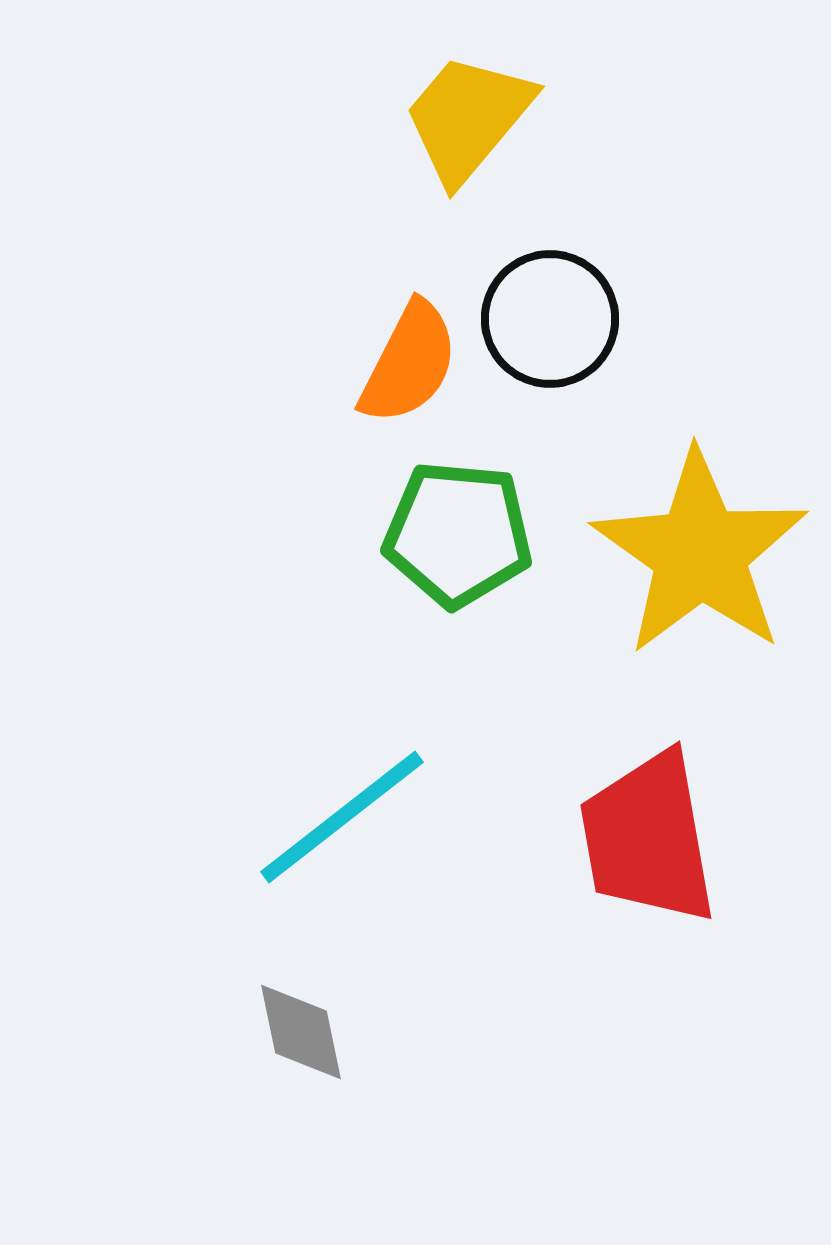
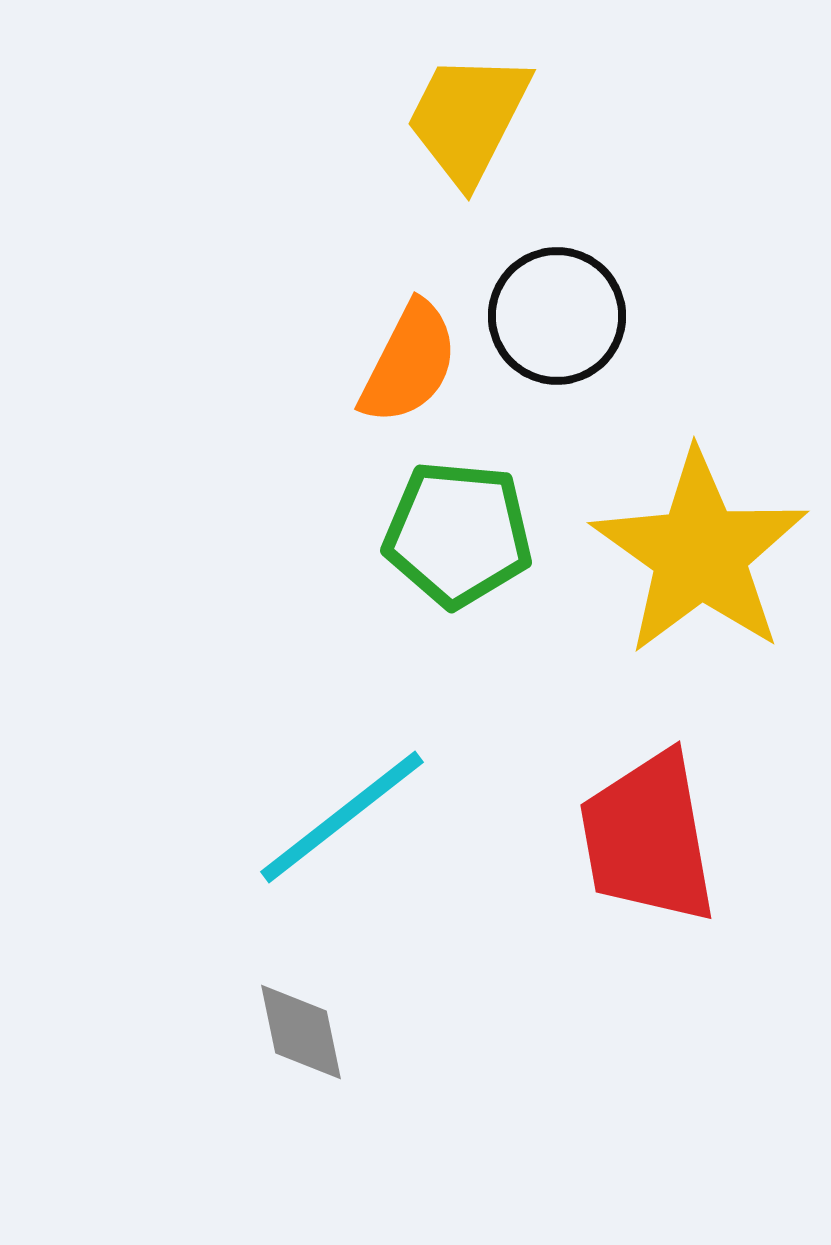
yellow trapezoid: rotated 13 degrees counterclockwise
black circle: moved 7 px right, 3 px up
